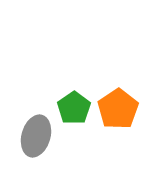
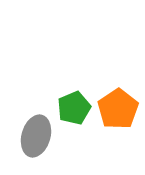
green pentagon: rotated 12 degrees clockwise
